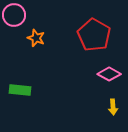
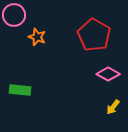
orange star: moved 1 px right, 1 px up
pink diamond: moved 1 px left
yellow arrow: rotated 42 degrees clockwise
